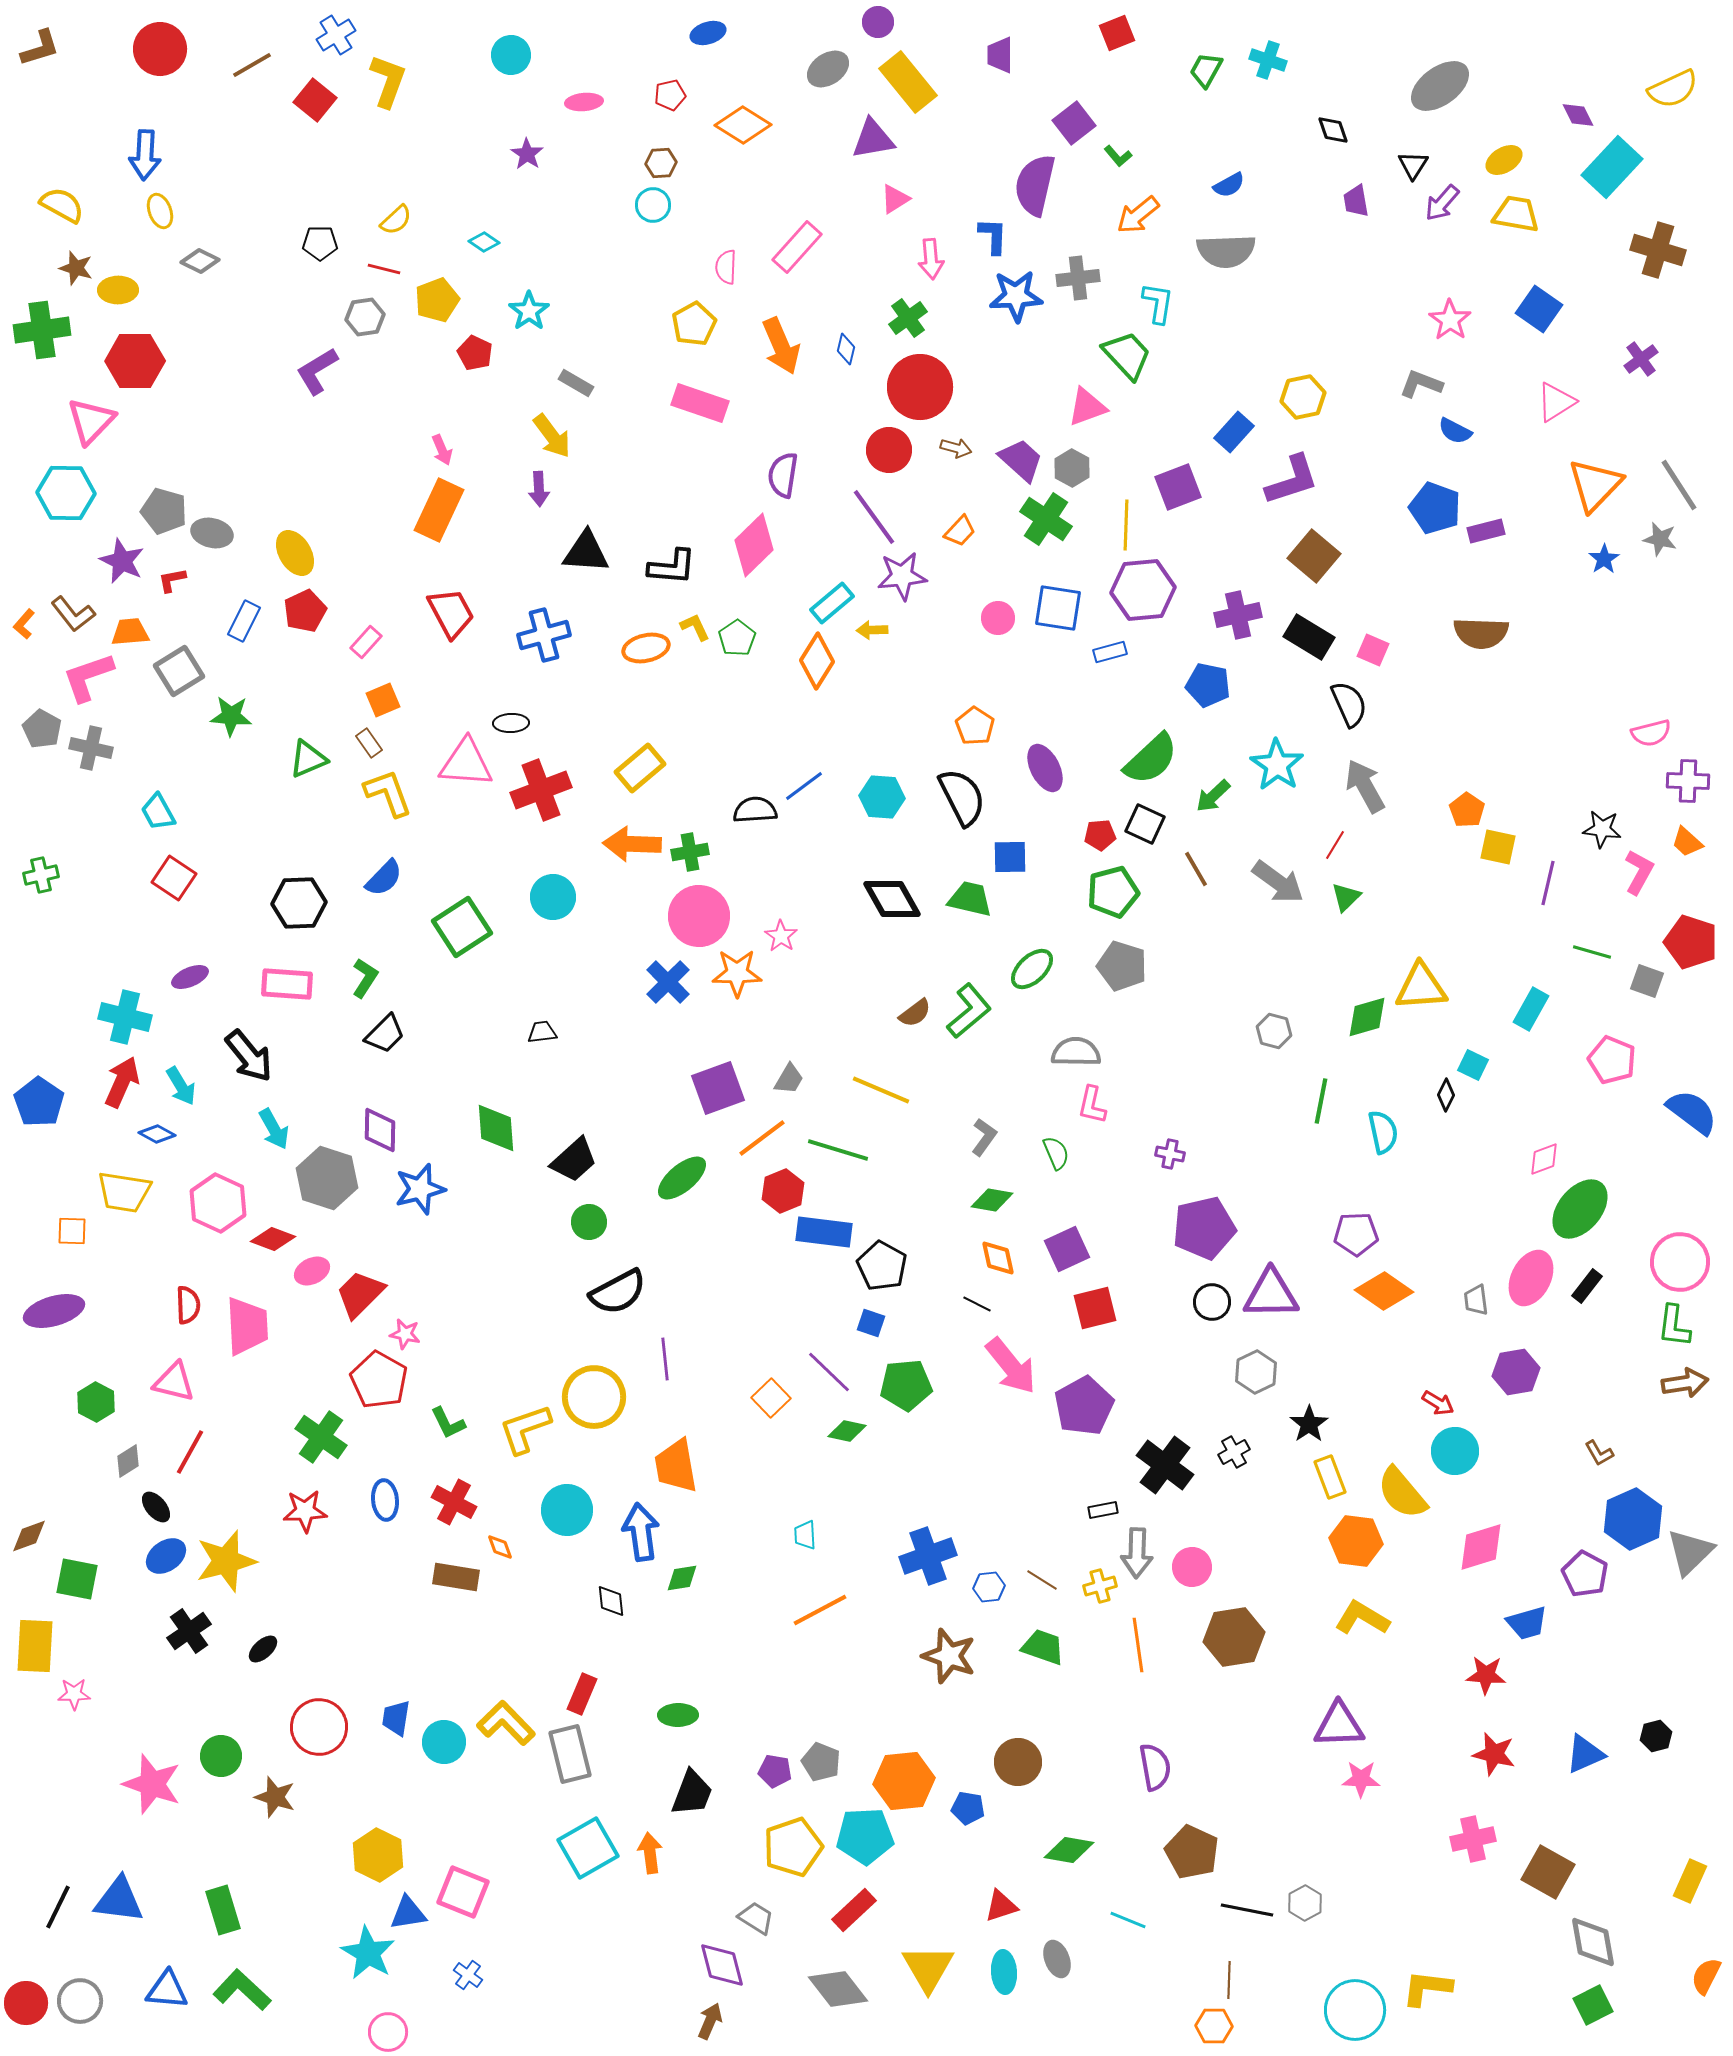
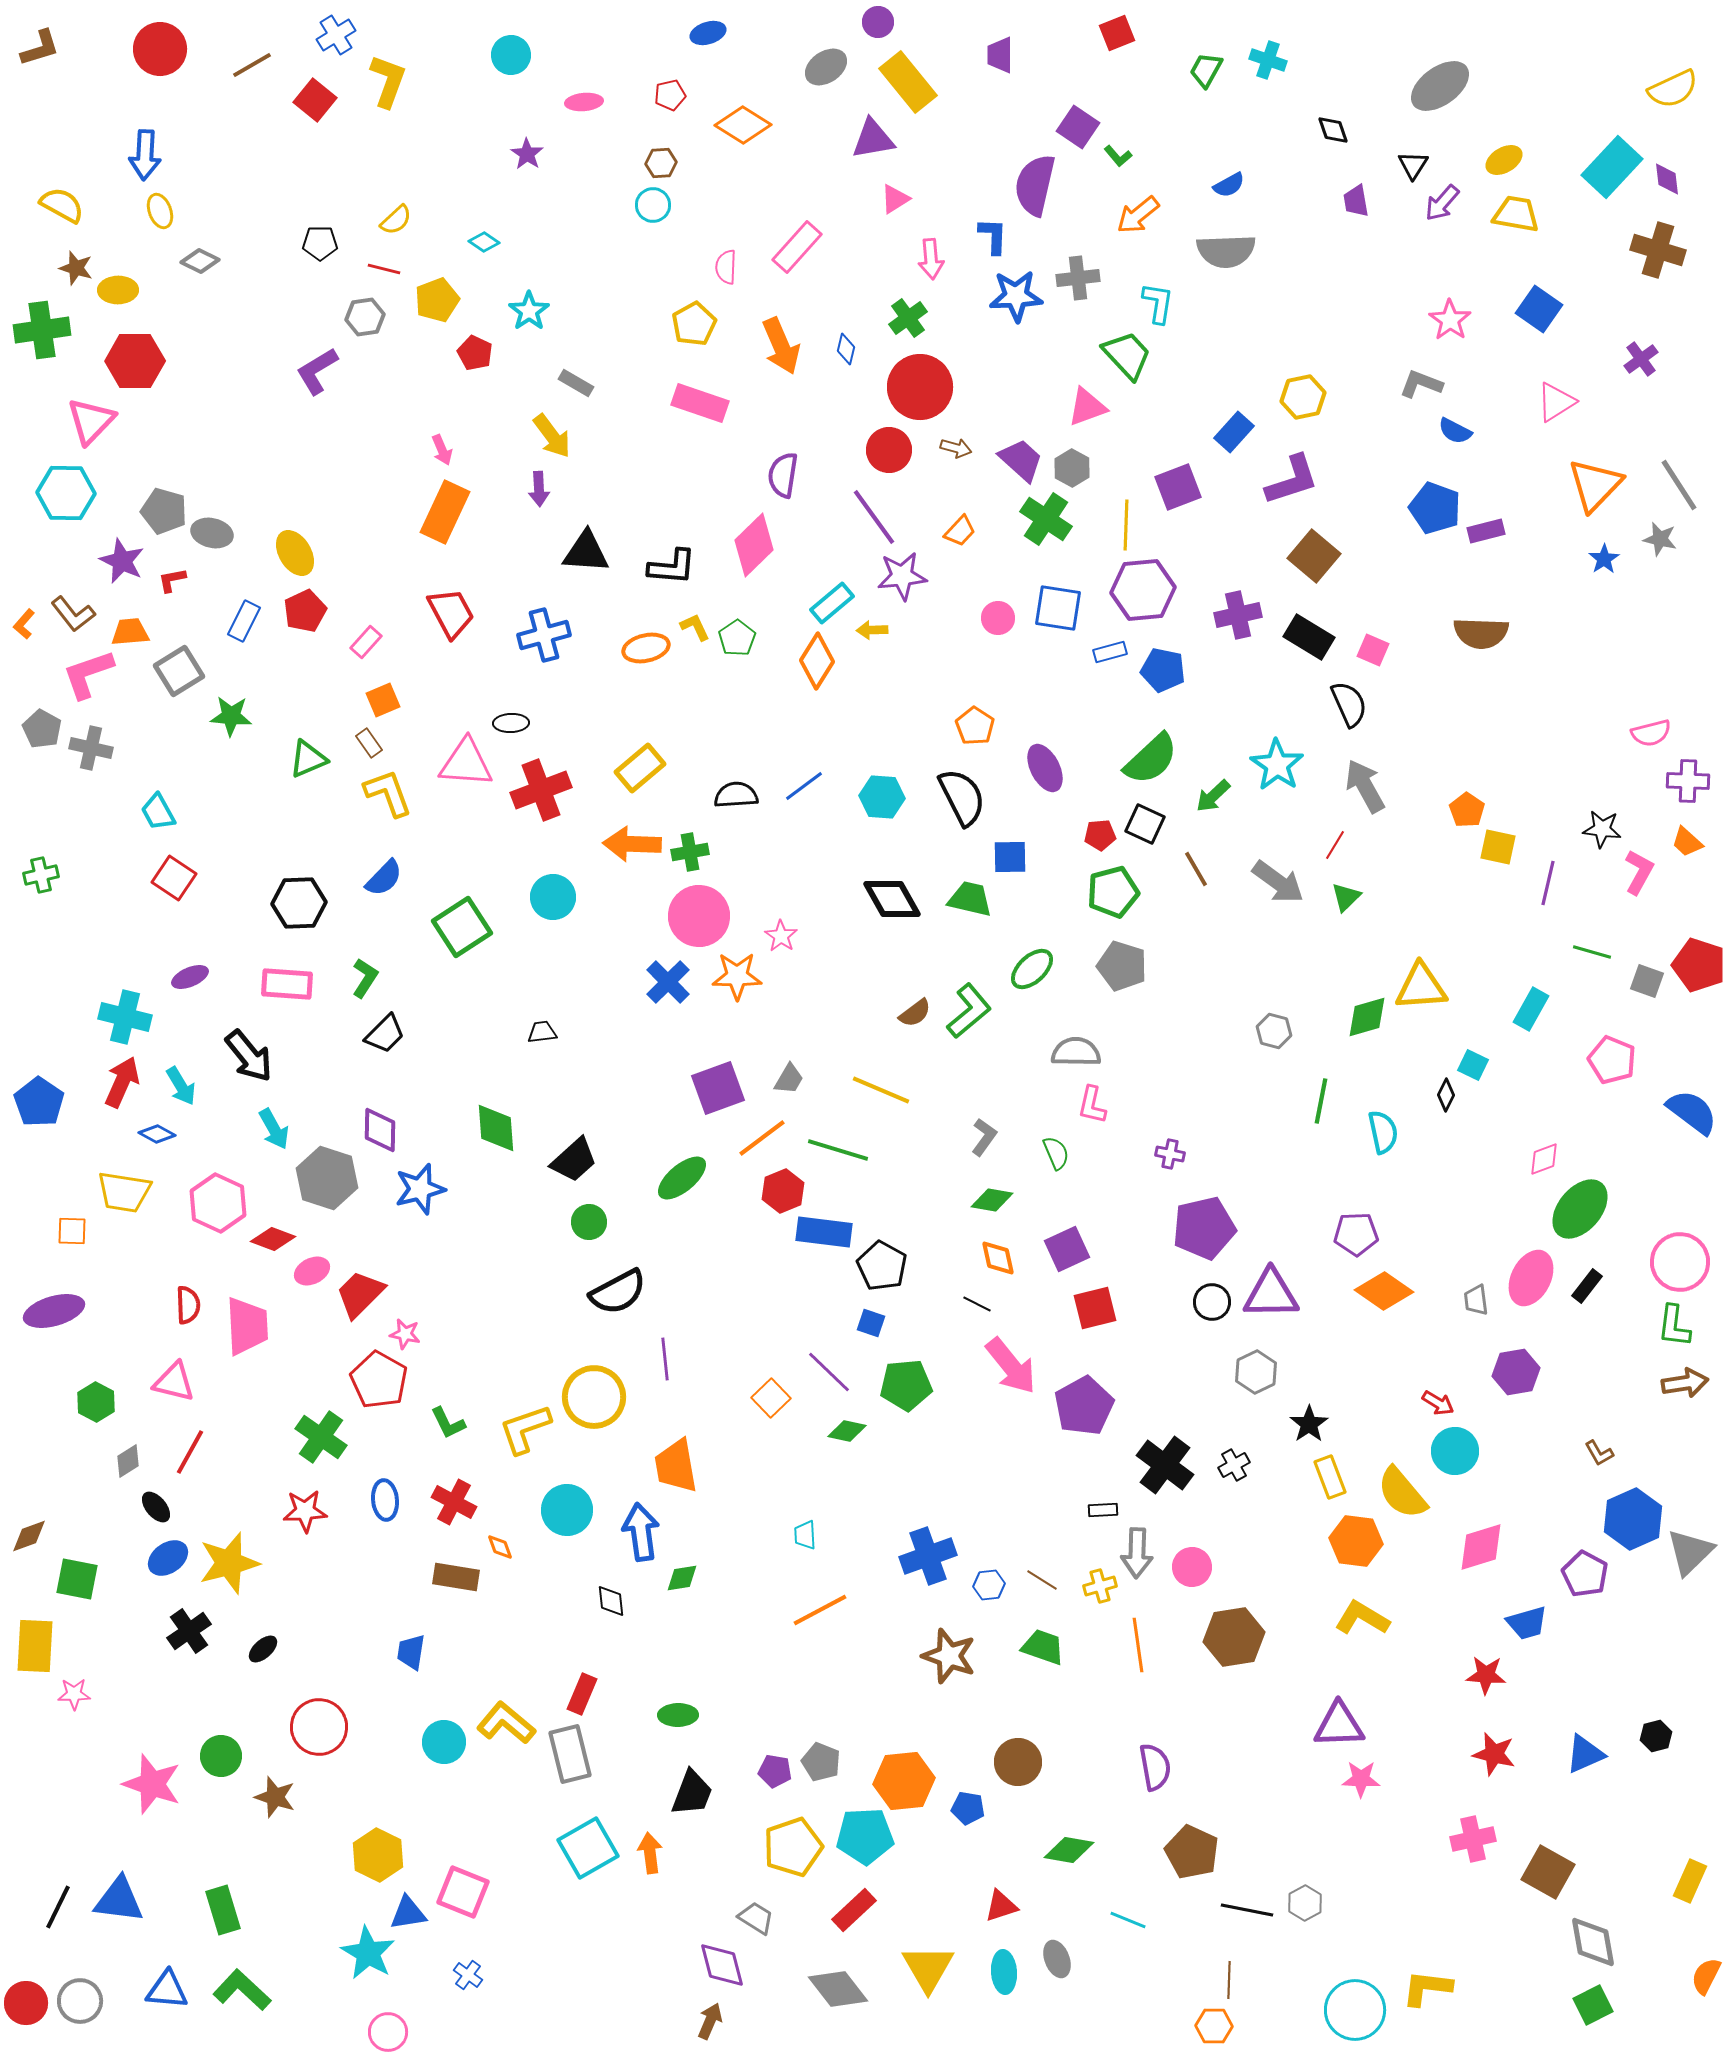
gray ellipse at (828, 69): moved 2 px left, 2 px up
purple diamond at (1578, 115): moved 89 px right, 64 px down; rotated 20 degrees clockwise
purple square at (1074, 123): moved 4 px right, 4 px down; rotated 18 degrees counterclockwise
orange rectangle at (439, 510): moved 6 px right, 2 px down
pink L-shape at (88, 677): moved 3 px up
blue pentagon at (1208, 685): moved 45 px left, 15 px up
black semicircle at (755, 810): moved 19 px left, 15 px up
red pentagon at (1691, 942): moved 8 px right, 23 px down
orange star at (737, 973): moved 3 px down
black cross at (1234, 1452): moved 13 px down
black rectangle at (1103, 1510): rotated 8 degrees clockwise
blue ellipse at (166, 1556): moved 2 px right, 2 px down
yellow star at (226, 1561): moved 3 px right, 2 px down
blue hexagon at (989, 1587): moved 2 px up
blue trapezoid at (396, 1718): moved 15 px right, 66 px up
yellow L-shape at (506, 1723): rotated 6 degrees counterclockwise
